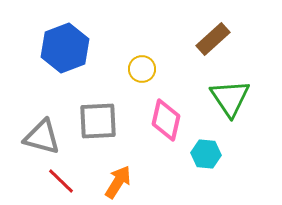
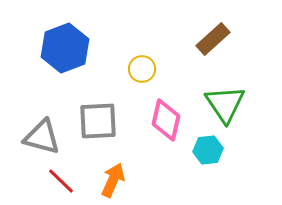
green triangle: moved 5 px left, 6 px down
cyan hexagon: moved 2 px right, 4 px up; rotated 12 degrees counterclockwise
orange arrow: moved 5 px left, 2 px up; rotated 8 degrees counterclockwise
